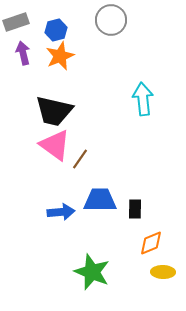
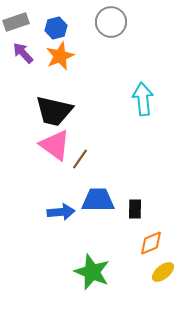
gray circle: moved 2 px down
blue hexagon: moved 2 px up
purple arrow: rotated 30 degrees counterclockwise
blue trapezoid: moved 2 px left
yellow ellipse: rotated 40 degrees counterclockwise
